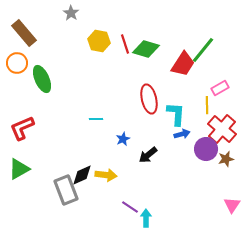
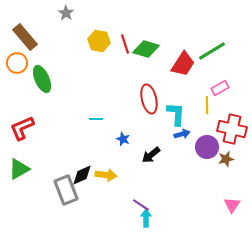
gray star: moved 5 px left
brown rectangle: moved 1 px right, 4 px down
green line: moved 9 px right, 1 px down; rotated 20 degrees clockwise
red cross: moved 10 px right; rotated 28 degrees counterclockwise
blue star: rotated 24 degrees counterclockwise
purple circle: moved 1 px right, 2 px up
black arrow: moved 3 px right
purple line: moved 11 px right, 2 px up
